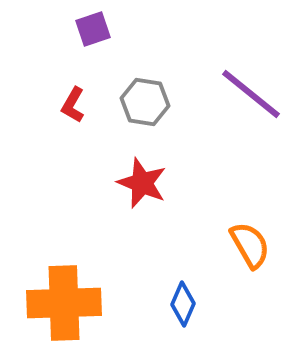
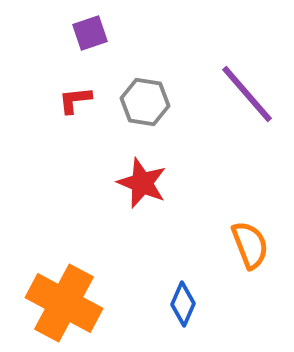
purple square: moved 3 px left, 4 px down
purple line: moved 4 px left; rotated 10 degrees clockwise
red L-shape: moved 2 px right, 5 px up; rotated 54 degrees clockwise
orange semicircle: rotated 9 degrees clockwise
orange cross: rotated 30 degrees clockwise
